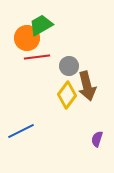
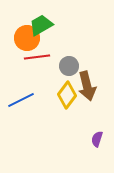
blue line: moved 31 px up
